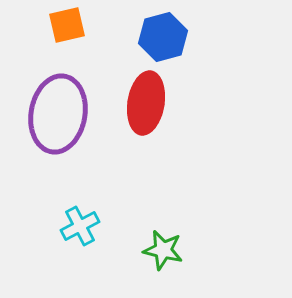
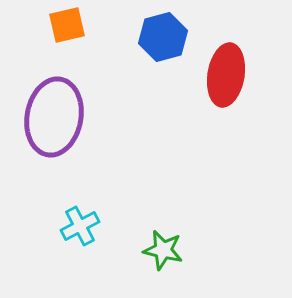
red ellipse: moved 80 px right, 28 px up
purple ellipse: moved 4 px left, 3 px down
